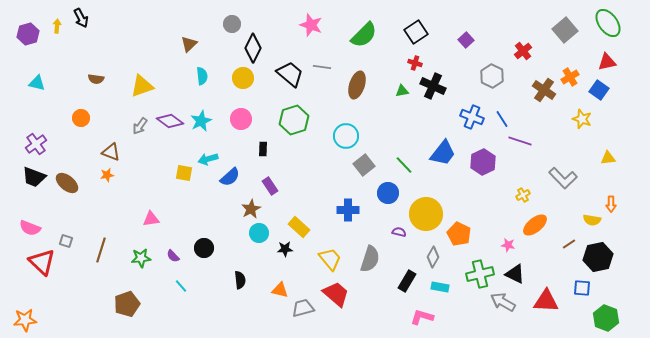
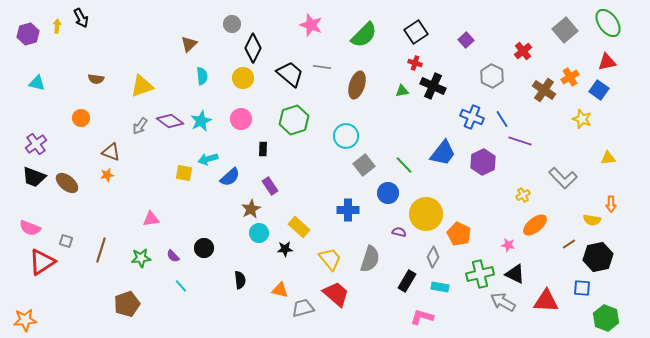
red triangle at (42, 262): rotated 44 degrees clockwise
